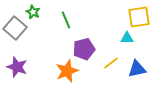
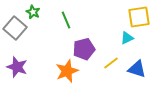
cyan triangle: rotated 24 degrees counterclockwise
blue triangle: rotated 30 degrees clockwise
